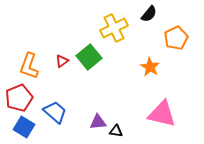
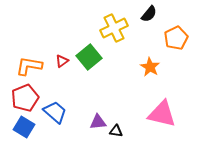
orange L-shape: rotated 80 degrees clockwise
red pentagon: moved 6 px right
